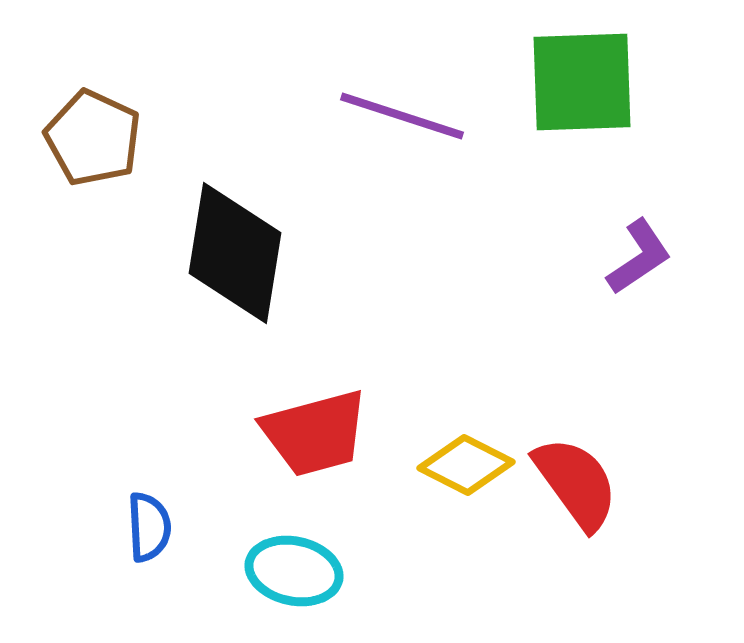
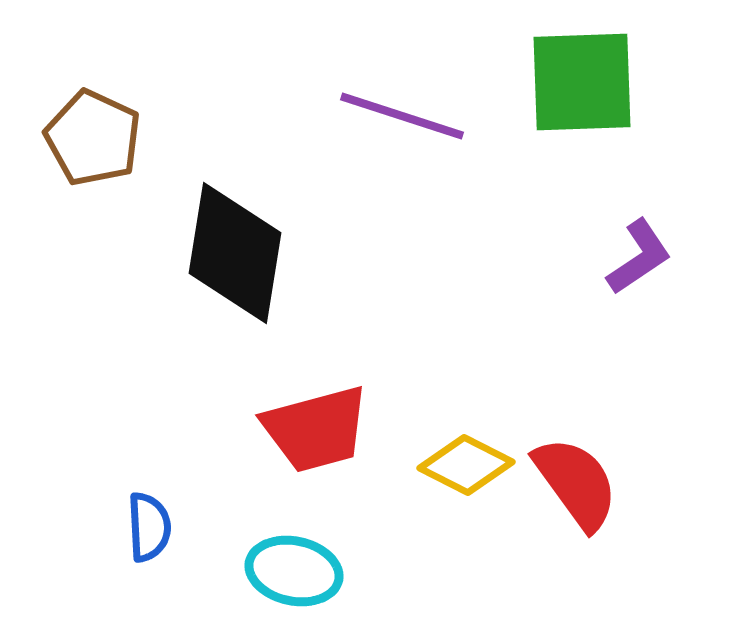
red trapezoid: moved 1 px right, 4 px up
